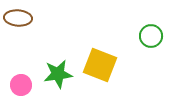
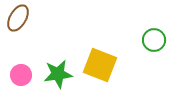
brown ellipse: rotated 64 degrees counterclockwise
green circle: moved 3 px right, 4 px down
pink circle: moved 10 px up
